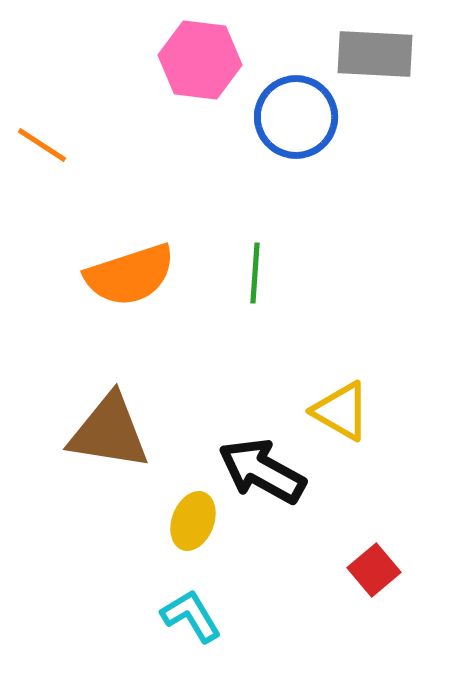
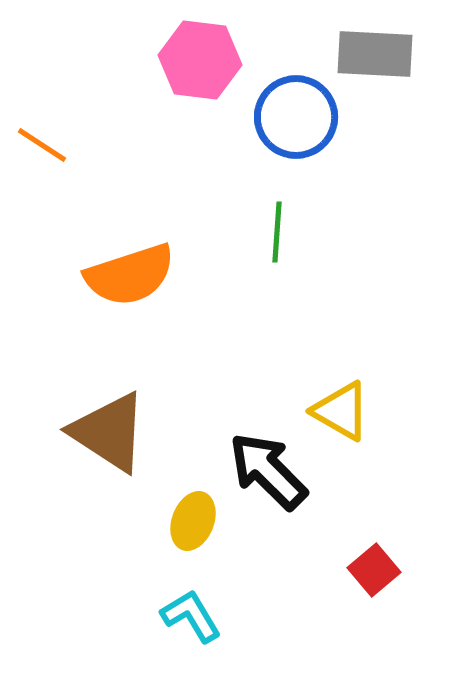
green line: moved 22 px right, 41 px up
brown triangle: rotated 24 degrees clockwise
black arrow: moved 6 px right; rotated 16 degrees clockwise
